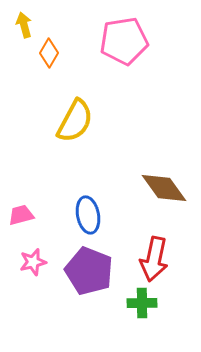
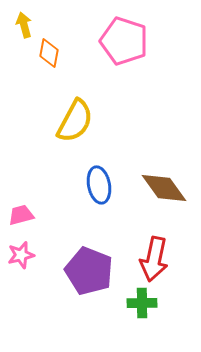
pink pentagon: rotated 27 degrees clockwise
orange diamond: rotated 20 degrees counterclockwise
blue ellipse: moved 11 px right, 30 px up
pink star: moved 12 px left, 7 px up
